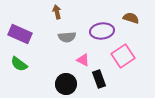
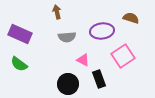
black circle: moved 2 px right
